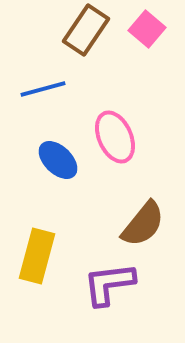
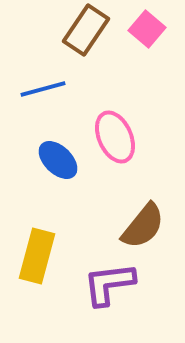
brown semicircle: moved 2 px down
